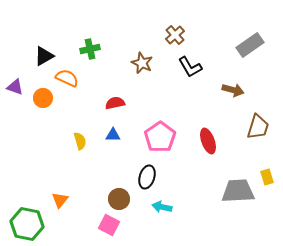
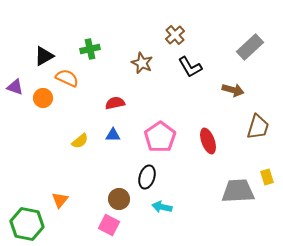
gray rectangle: moved 2 px down; rotated 8 degrees counterclockwise
yellow semicircle: rotated 66 degrees clockwise
